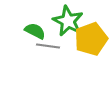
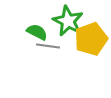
green semicircle: moved 2 px right, 1 px down
